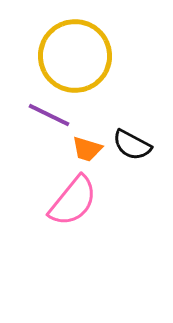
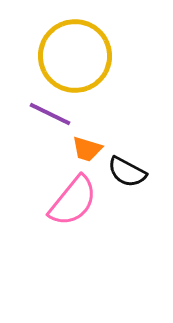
purple line: moved 1 px right, 1 px up
black semicircle: moved 5 px left, 27 px down
